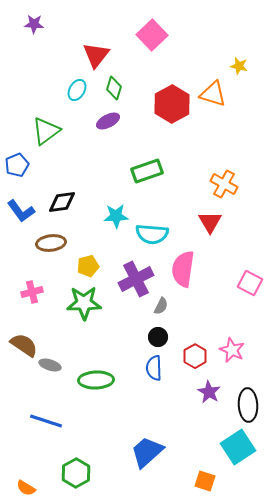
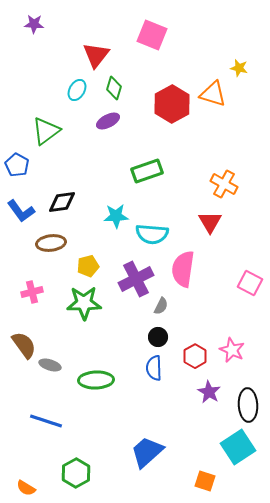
pink square at (152, 35): rotated 24 degrees counterclockwise
yellow star at (239, 66): moved 2 px down
blue pentagon at (17, 165): rotated 20 degrees counterclockwise
brown semicircle at (24, 345): rotated 20 degrees clockwise
